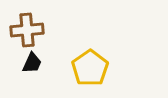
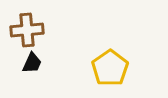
yellow pentagon: moved 20 px right
